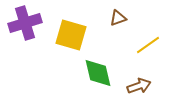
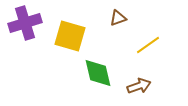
yellow square: moved 1 px left, 1 px down
